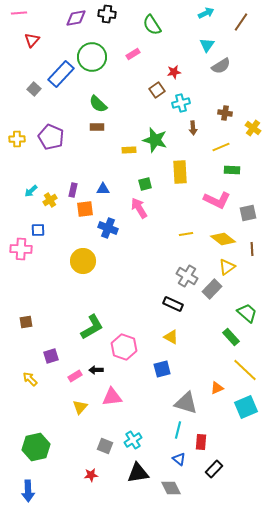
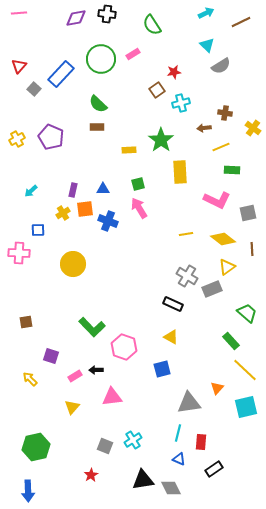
brown line at (241, 22): rotated 30 degrees clockwise
red triangle at (32, 40): moved 13 px left, 26 px down
cyan triangle at (207, 45): rotated 21 degrees counterclockwise
green circle at (92, 57): moved 9 px right, 2 px down
brown arrow at (193, 128): moved 11 px right; rotated 88 degrees clockwise
yellow cross at (17, 139): rotated 28 degrees counterclockwise
green star at (155, 140): moved 6 px right; rotated 20 degrees clockwise
green square at (145, 184): moved 7 px left
yellow cross at (50, 200): moved 13 px right, 13 px down
blue cross at (108, 228): moved 7 px up
pink cross at (21, 249): moved 2 px left, 4 px down
yellow circle at (83, 261): moved 10 px left, 3 px down
gray rectangle at (212, 289): rotated 24 degrees clockwise
green L-shape at (92, 327): rotated 76 degrees clockwise
green rectangle at (231, 337): moved 4 px down
purple square at (51, 356): rotated 35 degrees clockwise
orange triangle at (217, 388): rotated 24 degrees counterclockwise
gray triangle at (186, 403): moved 3 px right; rotated 25 degrees counterclockwise
yellow triangle at (80, 407): moved 8 px left
cyan square at (246, 407): rotated 10 degrees clockwise
cyan line at (178, 430): moved 3 px down
blue triangle at (179, 459): rotated 16 degrees counterclockwise
black rectangle at (214, 469): rotated 12 degrees clockwise
black triangle at (138, 473): moved 5 px right, 7 px down
red star at (91, 475): rotated 24 degrees counterclockwise
